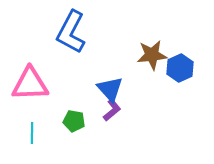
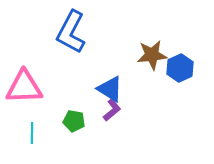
pink triangle: moved 6 px left, 3 px down
blue triangle: rotated 16 degrees counterclockwise
